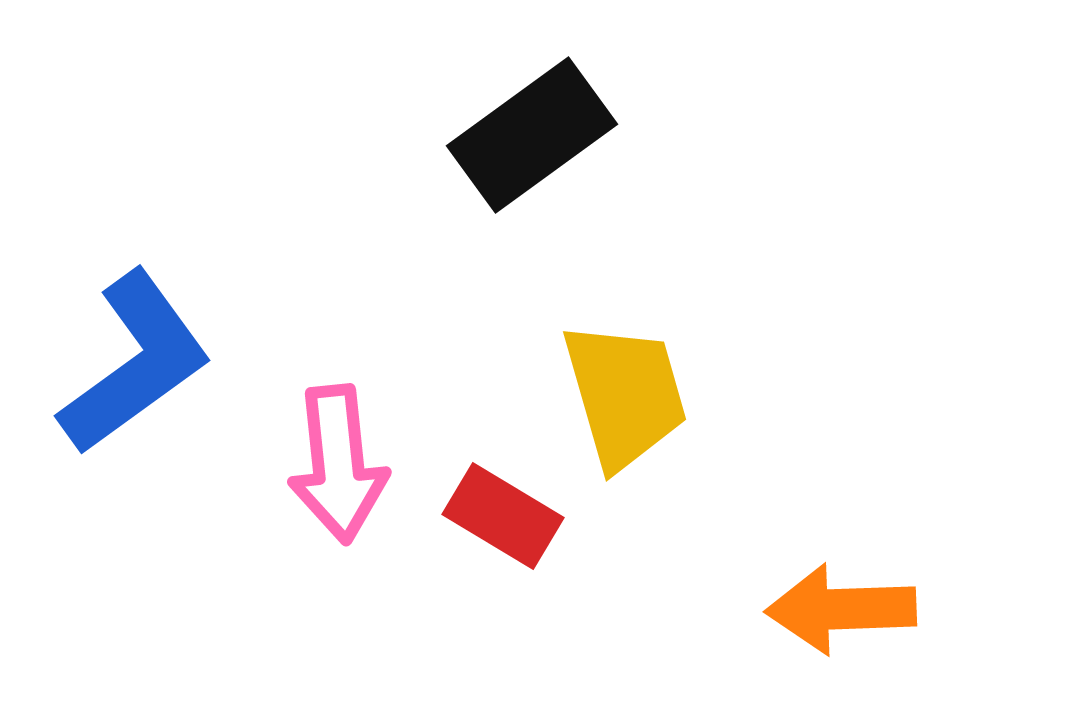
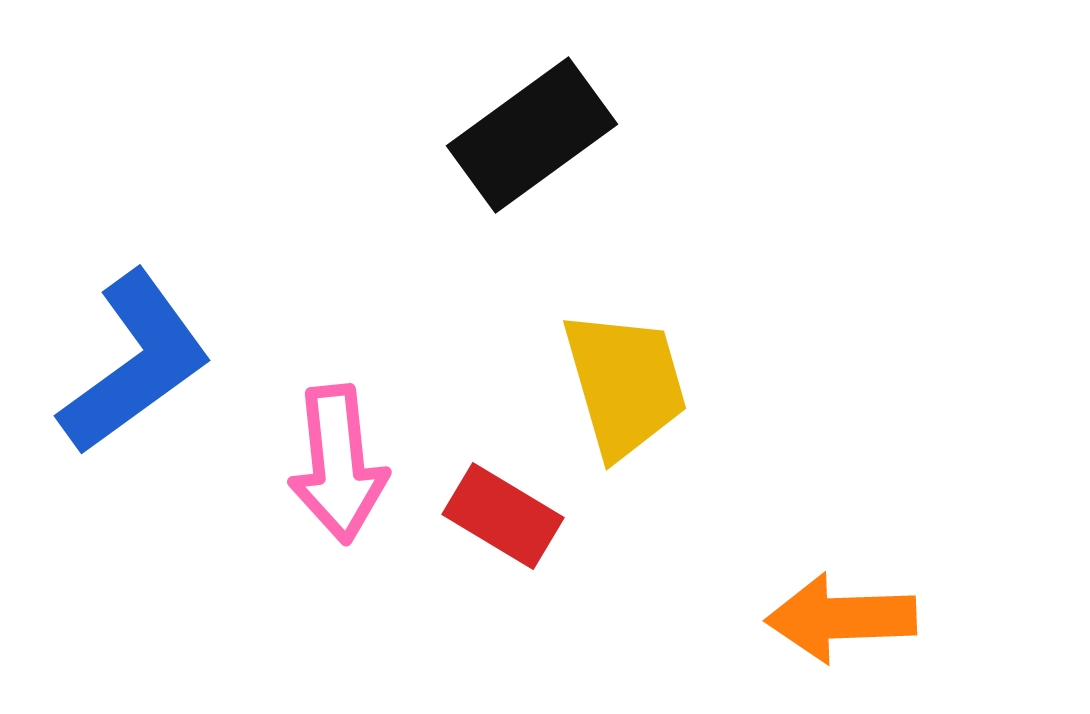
yellow trapezoid: moved 11 px up
orange arrow: moved 9 px down
